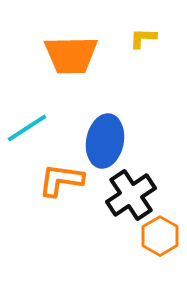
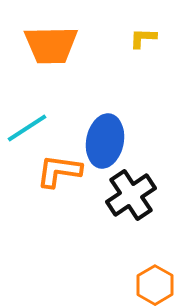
orange trapezoid: moved 20 px left, 10 px up
orange L-shape: moved 2 px left, 9 px up
orange hexagon: moved 5 px left, 49 px down
